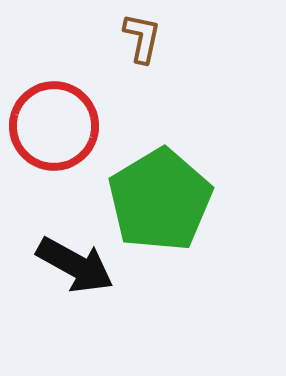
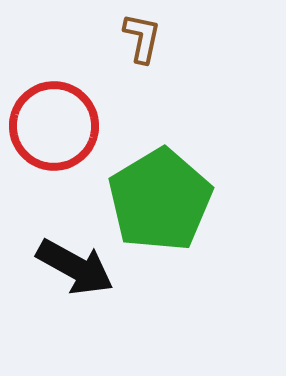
black arrow: moved 2 px down
